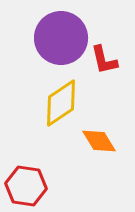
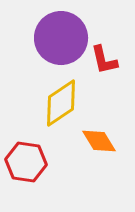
red hexagon: moved 24 px up
